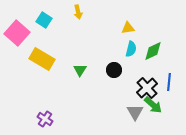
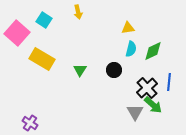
purple cross: moved 15 px left, 4 px down
